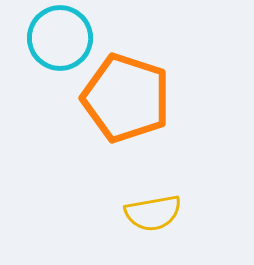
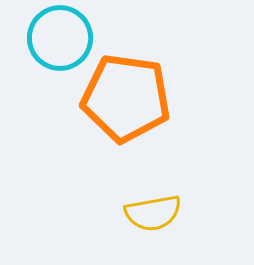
orange pentagon: rotated 10 degrees counterclockwise
